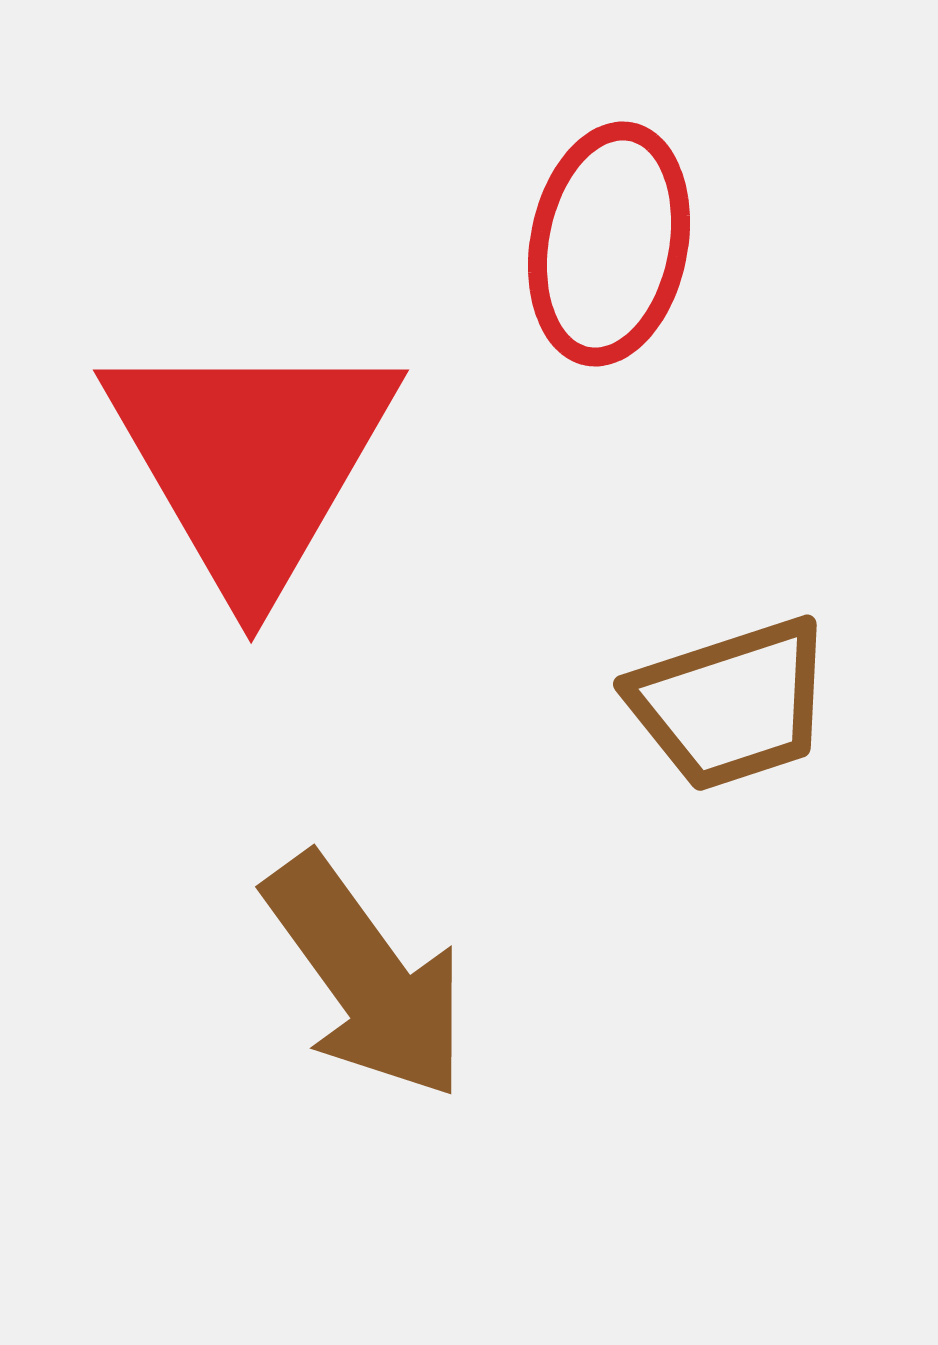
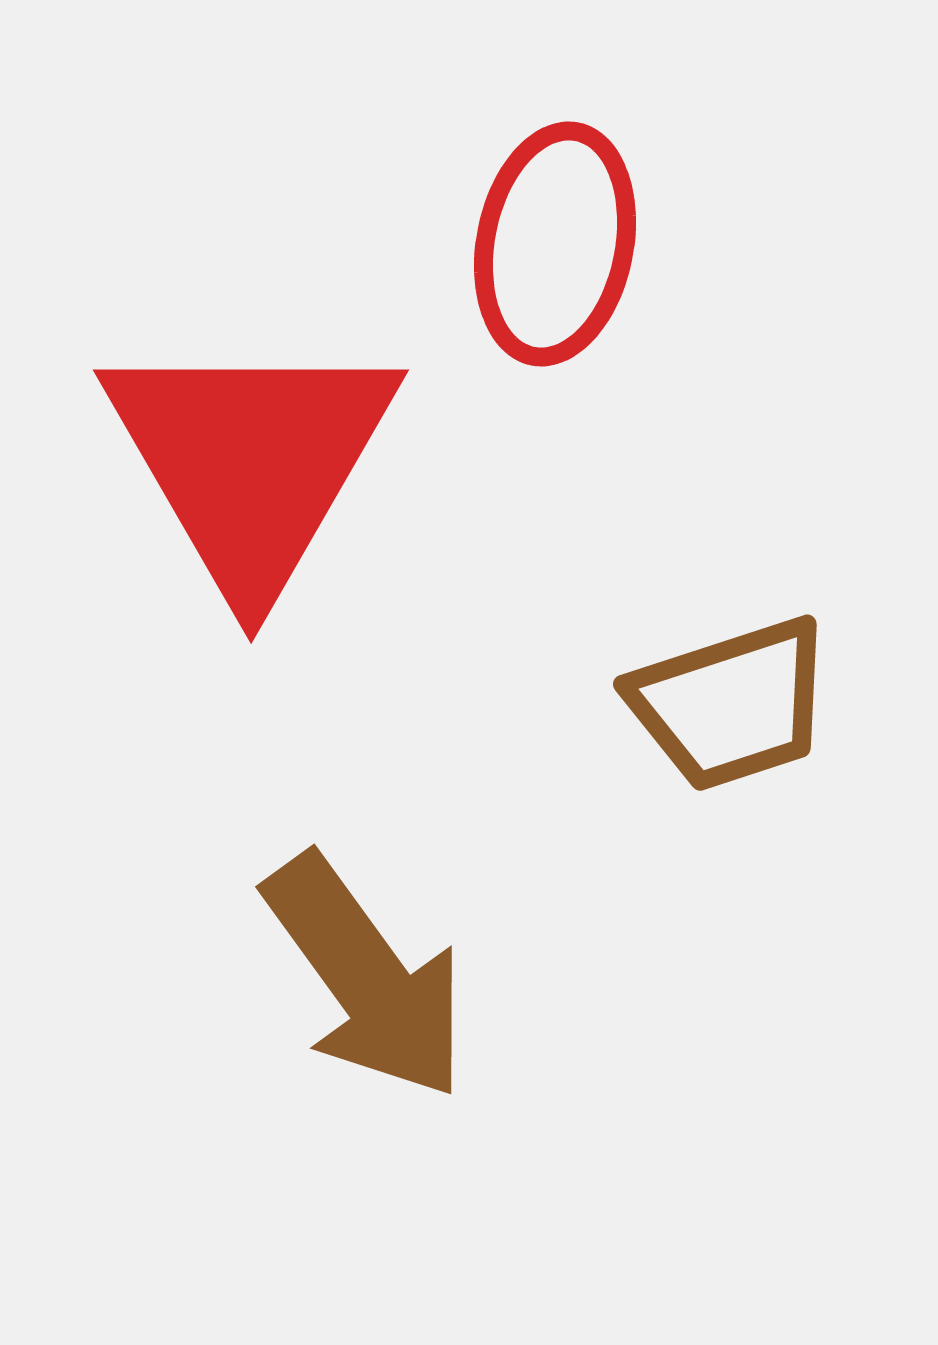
red ellipse: moved 54 px left
